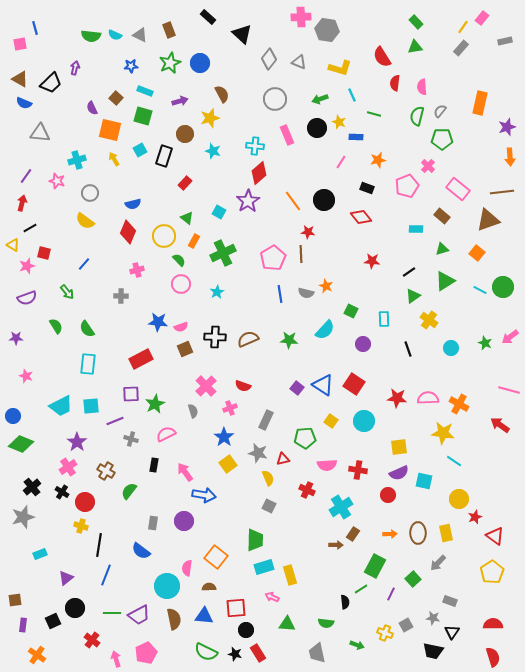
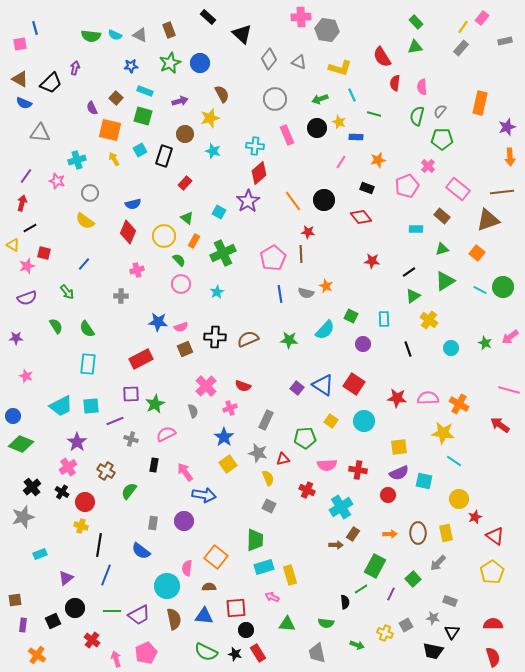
green square at (351, 311): moved 5 px down
green line at (112, 613): moved 2 px up
